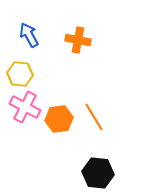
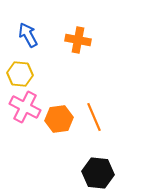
blue arrow: moved 1 px left
orange line: rotated 8 degrees clockwise
